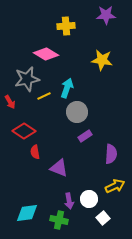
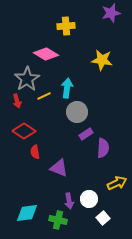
purple star: moved 5 px right, 2 px up; rotated 12 degrees counterclockwise
gray star: rotated 20 degrees counterclockwise
cyan arrow: rotated 12 degrees counterclockwise
red arrow: moved 7 px right, 1 px up; rotated 16 degrees clockwise
purple rectangle: moved 1 px right, 2 px up
purple semicircle: moved 8 px left, 6 px up
yellow arrow: moved 2 px right, 3 px up
green cross: moved 1 px left
